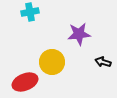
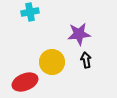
black arrow: moved 17 px left, 2 px up; rotated 63 degrees clockwise
